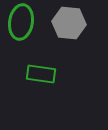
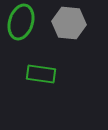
green ellipse: rotated 8 degrees clockwise
